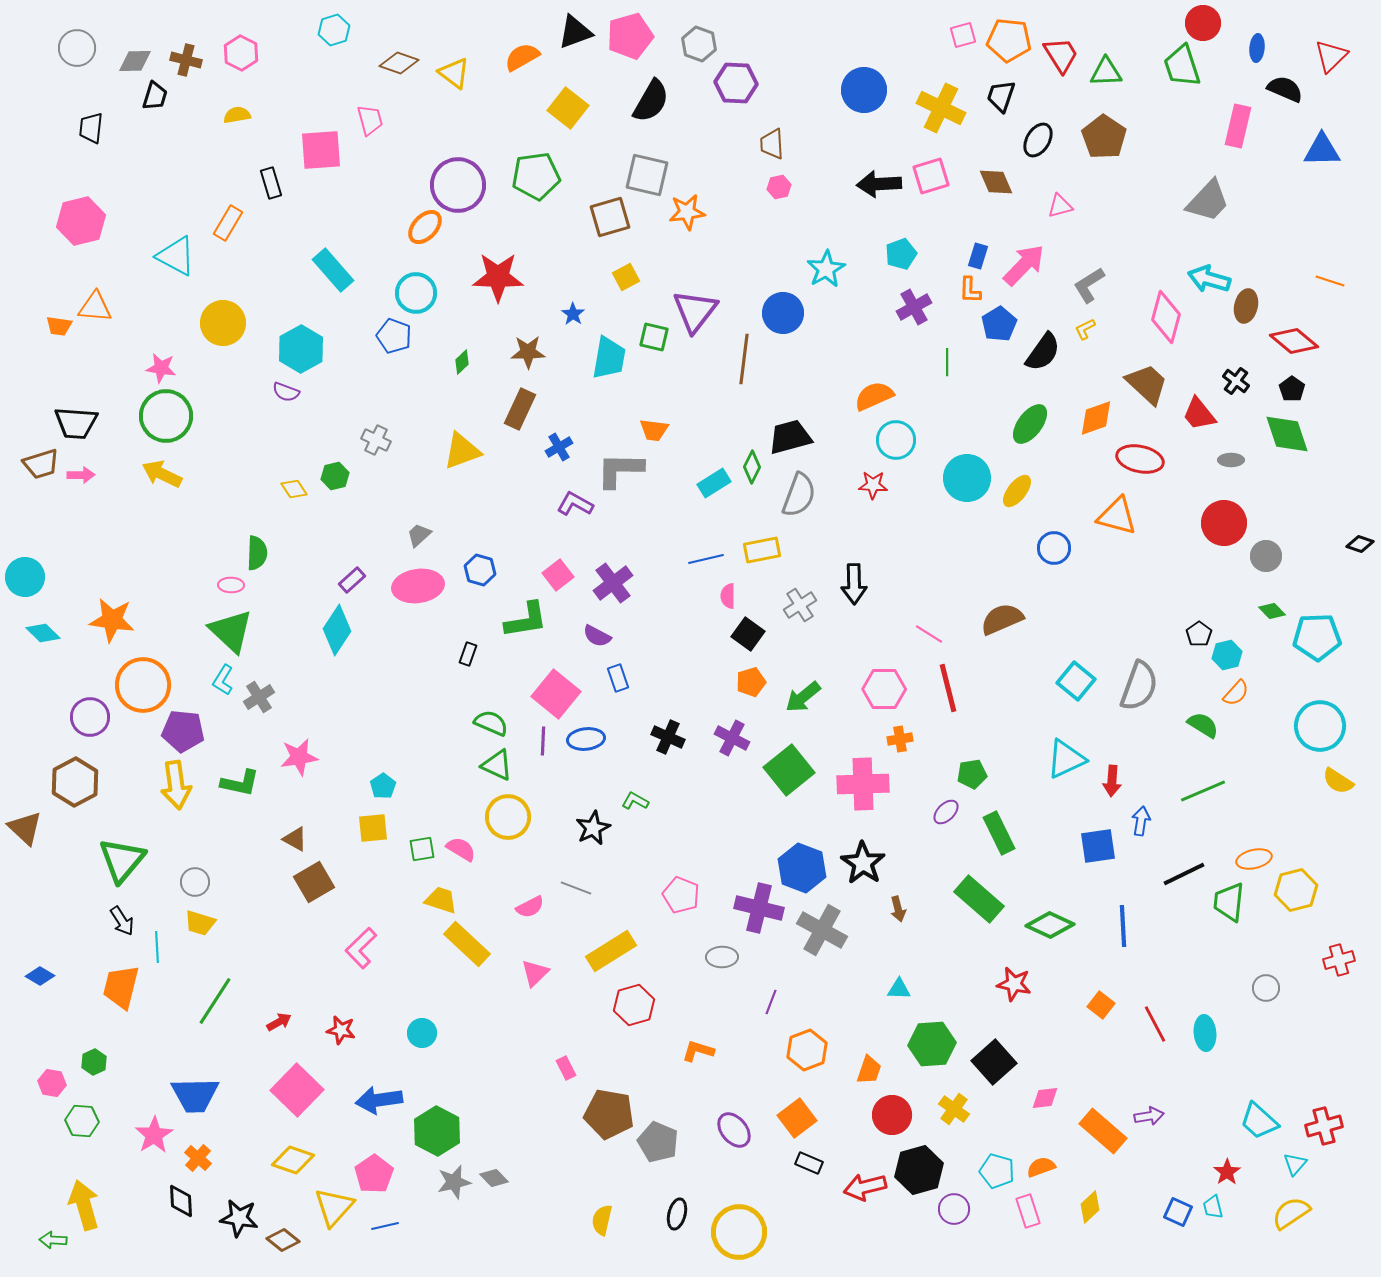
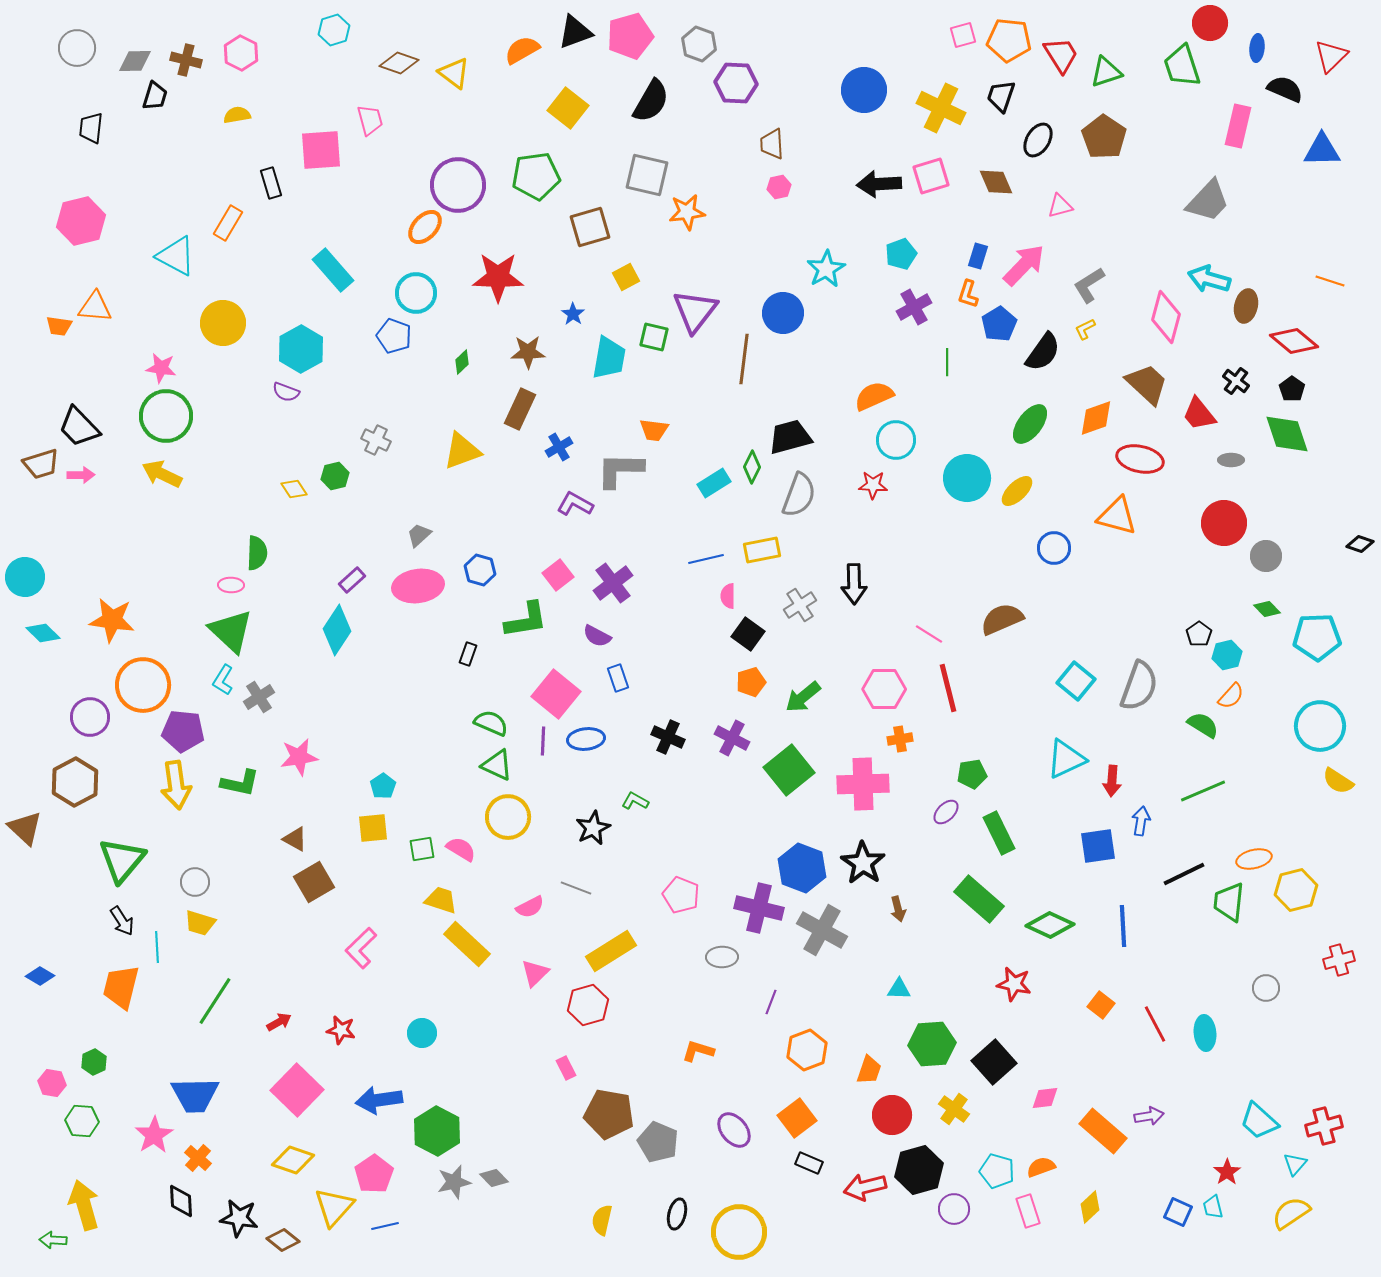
red circle at (1203, 23): moved 7 px right
orange semicircle at (522, 57): moved 7 px up
green triangle at (1106, 72): rotated 16 degrees counterclockwise
brown square at (610, 217): moved 20 px left, 10 px down
orange L-shape at (970, 290): moved 2 px left, 4 px down; rotated 16 degrees clockwise
black trapezoid at (76, 423): moved 3 px right, 4 px down; rotated 42 degrees clockwise
yellow ellipse at (1017, 491): rotated 8 degrees clockwise
green diamond at (1272, 611): moved 5 px left, 2 px up
orange semicircle at (1236, 693): moved 5 px left, 3 px down
red hexagon at (634, 1005): moved 46 px left
